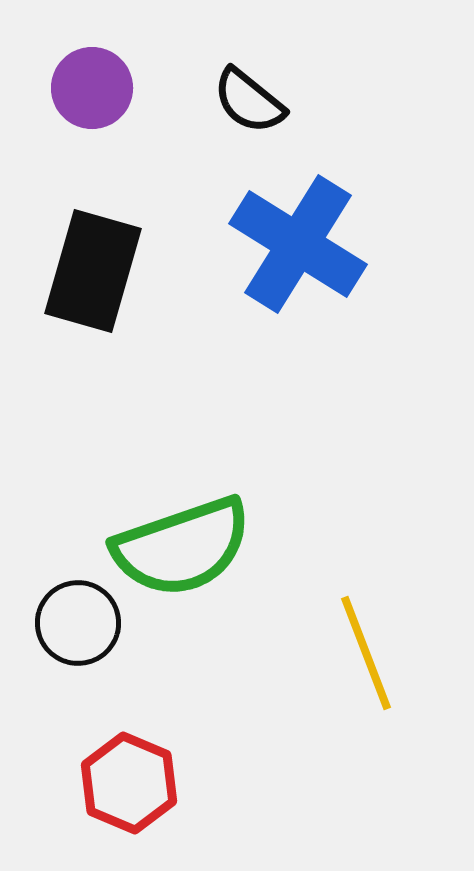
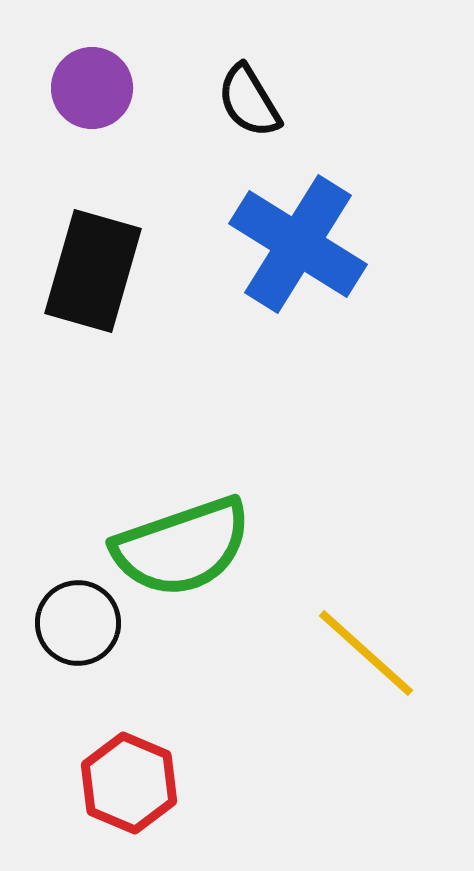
black semicircle: rotated 20 degrees clockwise
yellow line: rotated 27 degrees counterclockwise
